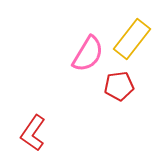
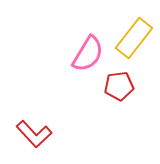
yellow rectangle: moved 2 px right, 1 px up
red L-shape: moved 1 px right, 1 px down; rotated 78 degrees counterclockwise
